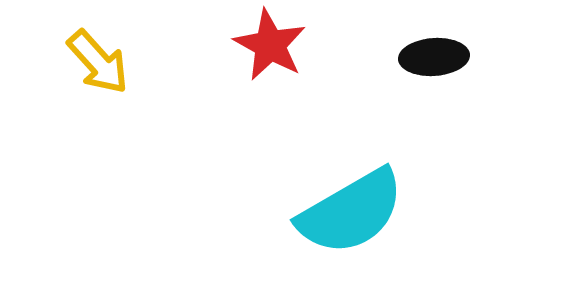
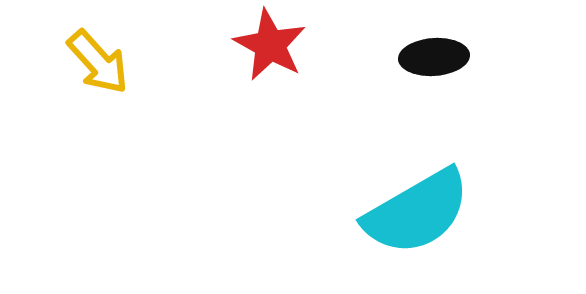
cyan semicircle: moved 66 px right
